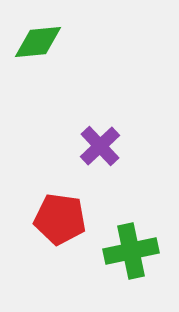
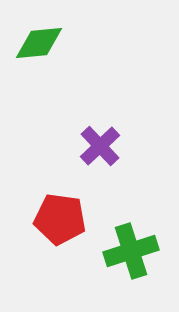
green diamond: moved 1 px right, 1 px down
green cross: rotated 6 degrees counterclockwise
